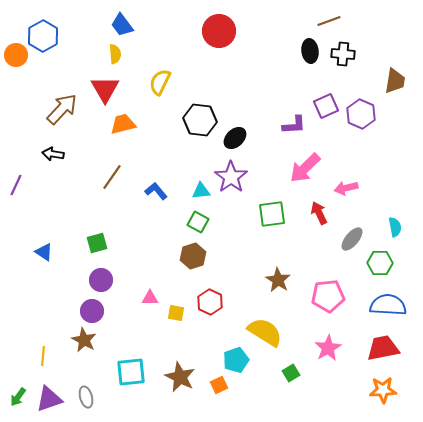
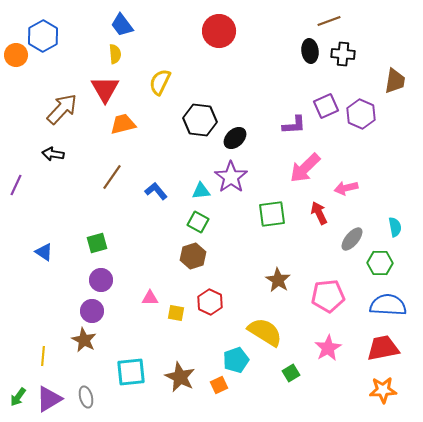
purple triangle at (49, 399): rotated 12 degrees counterclockwise
